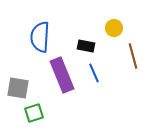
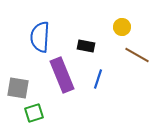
yellow circle: moved 8 px right, 1 px up
brown line: moved 4 px right, 1 px up; rotated 45 degrees counterclockwise
blue line: moved 4 px right, 6 px down; rotated 42 degrees clockwise
